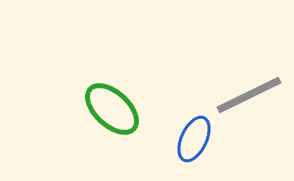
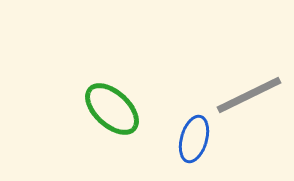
blue ellipse: rotated 9 degrees counterclockwise
